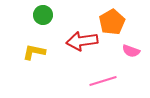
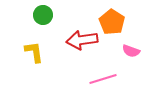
orange pentagon: rotated 10 degrees counterclockwise
red arrow: moved 1 px up
yellow L-shape: rotated 70 degrees clockwise
pink line: moved 2 px up
